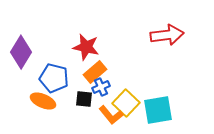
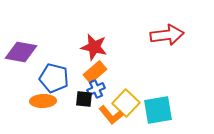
red star: moved 8 px right
purple diamond: rotated 68 degrees clockwise
blue cross: moved 5 px left, 2 px down
orange ellipse: rotated 25 degrees counterclockwise
